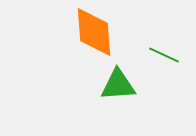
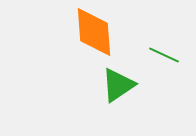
green triangle: rotated 30 degrees counterclockwise
